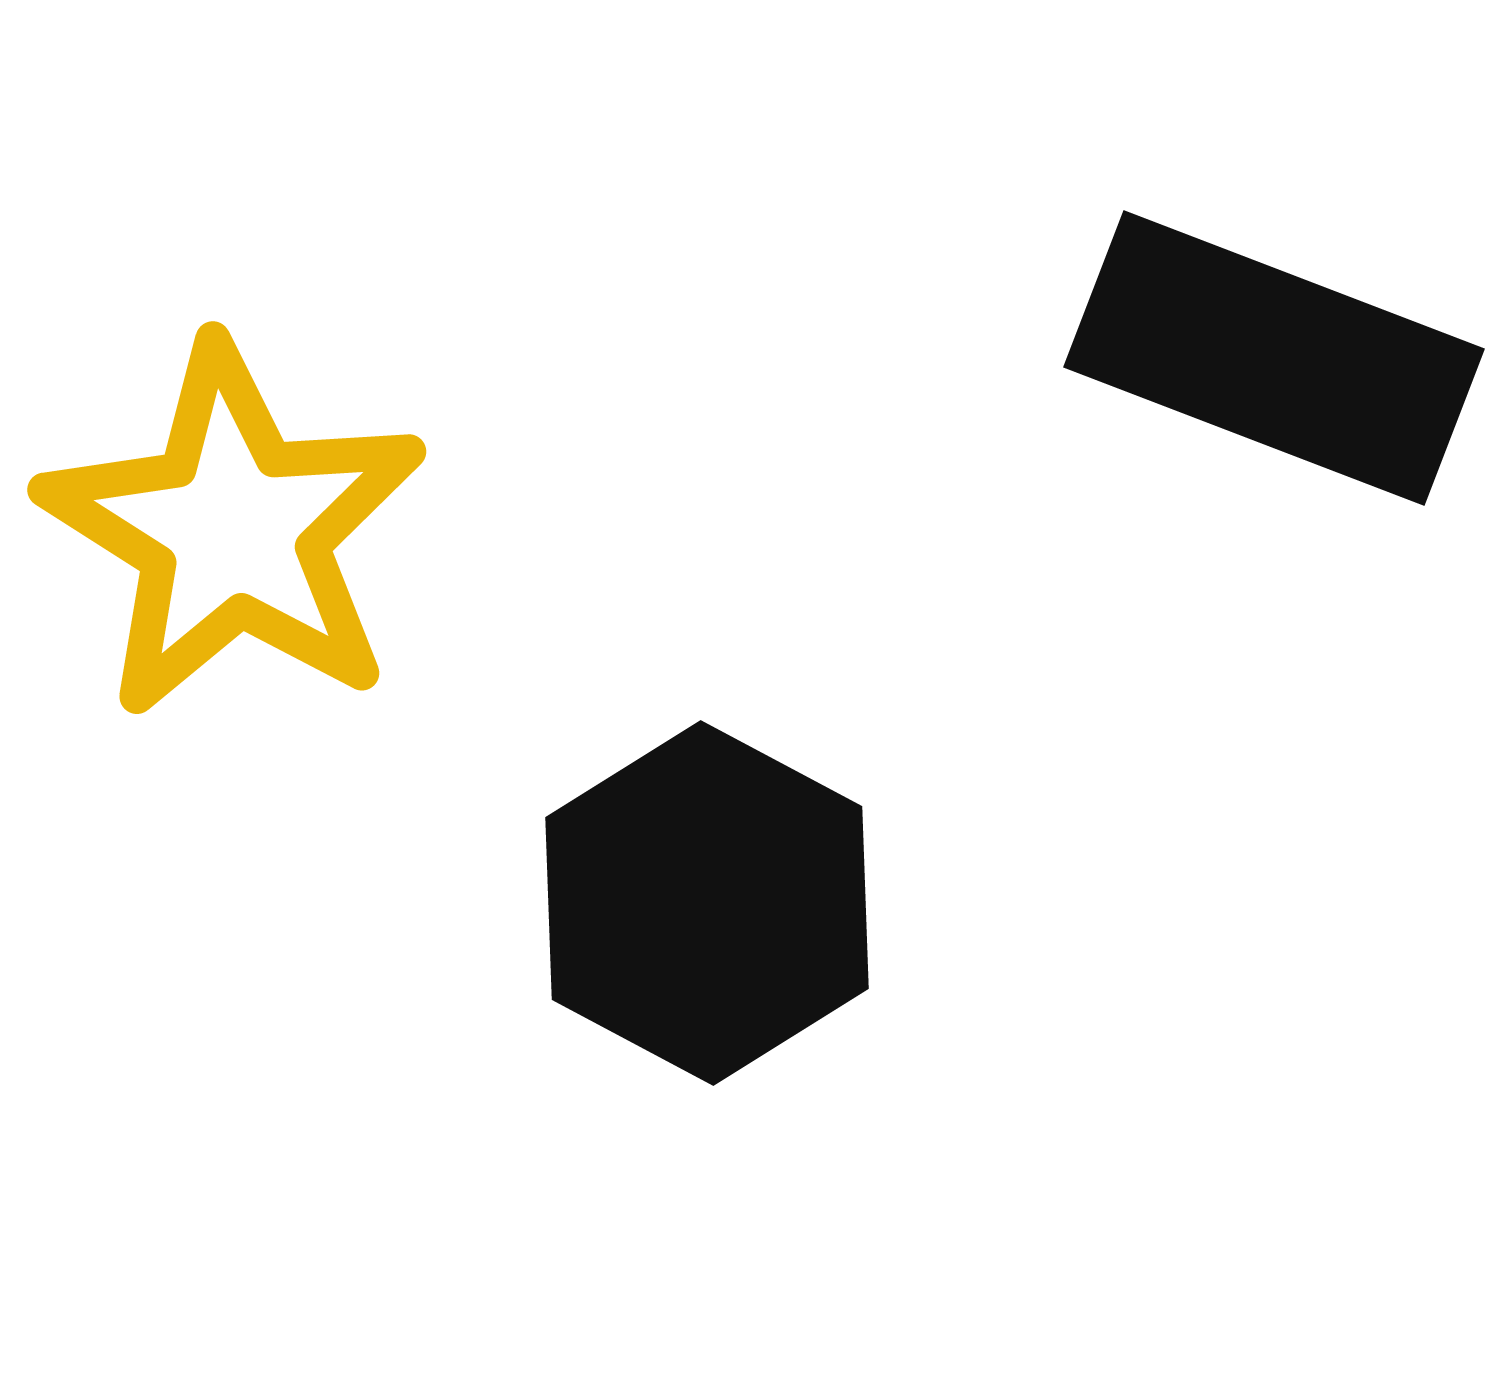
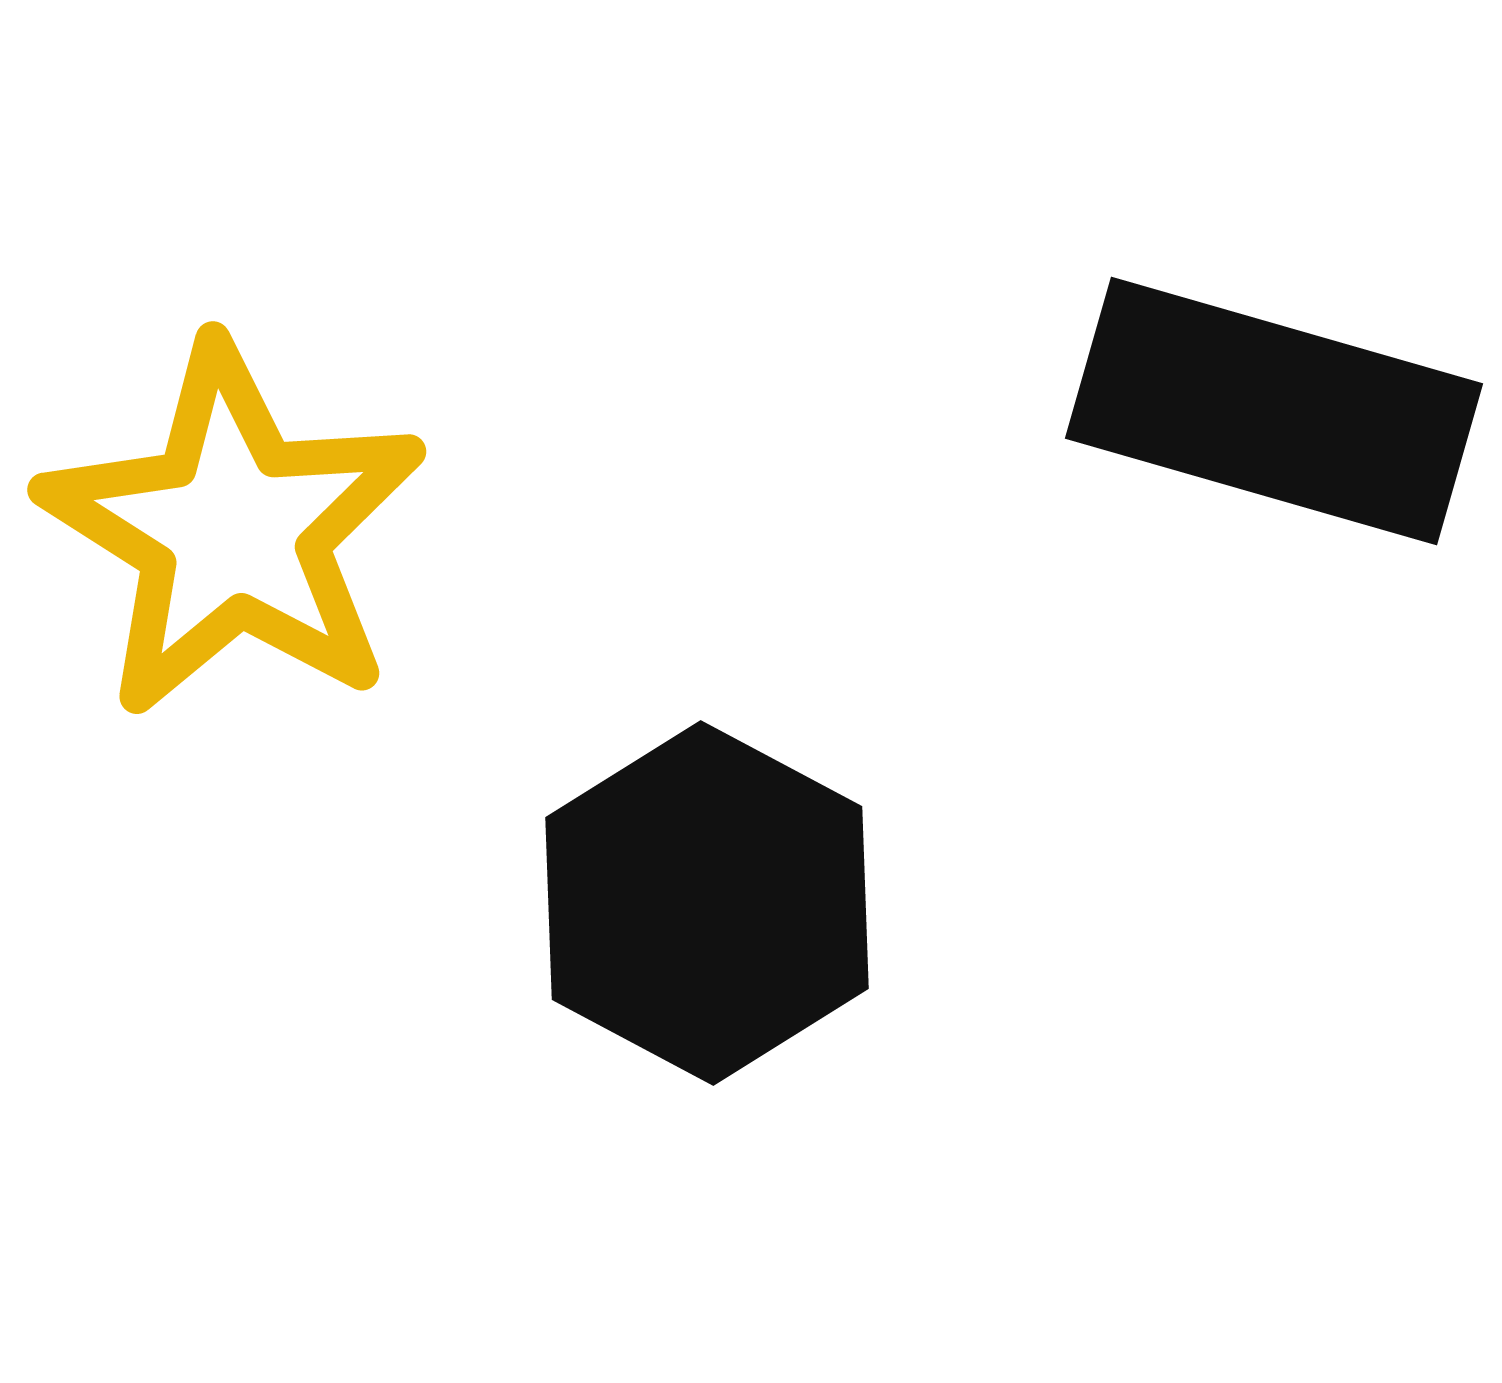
black rectangle: moved 53 px down; rotated 5 degrees counterclockwise
